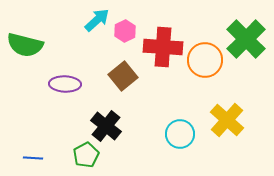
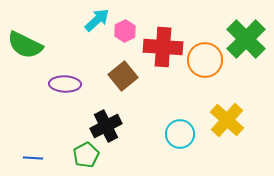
green semicircle: rotated 12 degrees clockwise
black cross: rotated 24 degrees clockwise
